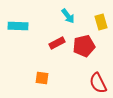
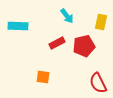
cyan arrow: moved 1 px left
yellow rectangle: rotated 28 degrees clockwise
orange square: moved 1 px right, 1 px up
